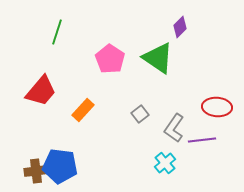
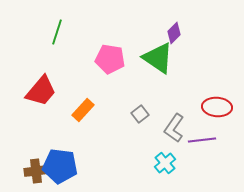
purple diamond: moved 6 px left, 6 px down
pink pentagon: rotated 24 degrees counterclockwise
